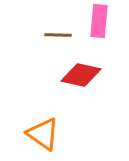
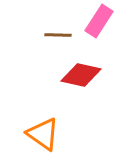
pink rectangle: rotated 28 degrees clockwise
